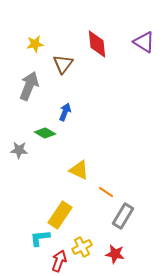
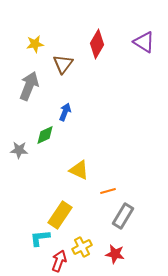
red diamond: rotated 36 degrees clockwise
green diamond: moved 2 px down; rotated 55 degrees counterclockwise
orange line: moved 2 px right, 1 px up; rotated 49 degrees counterclockwise
